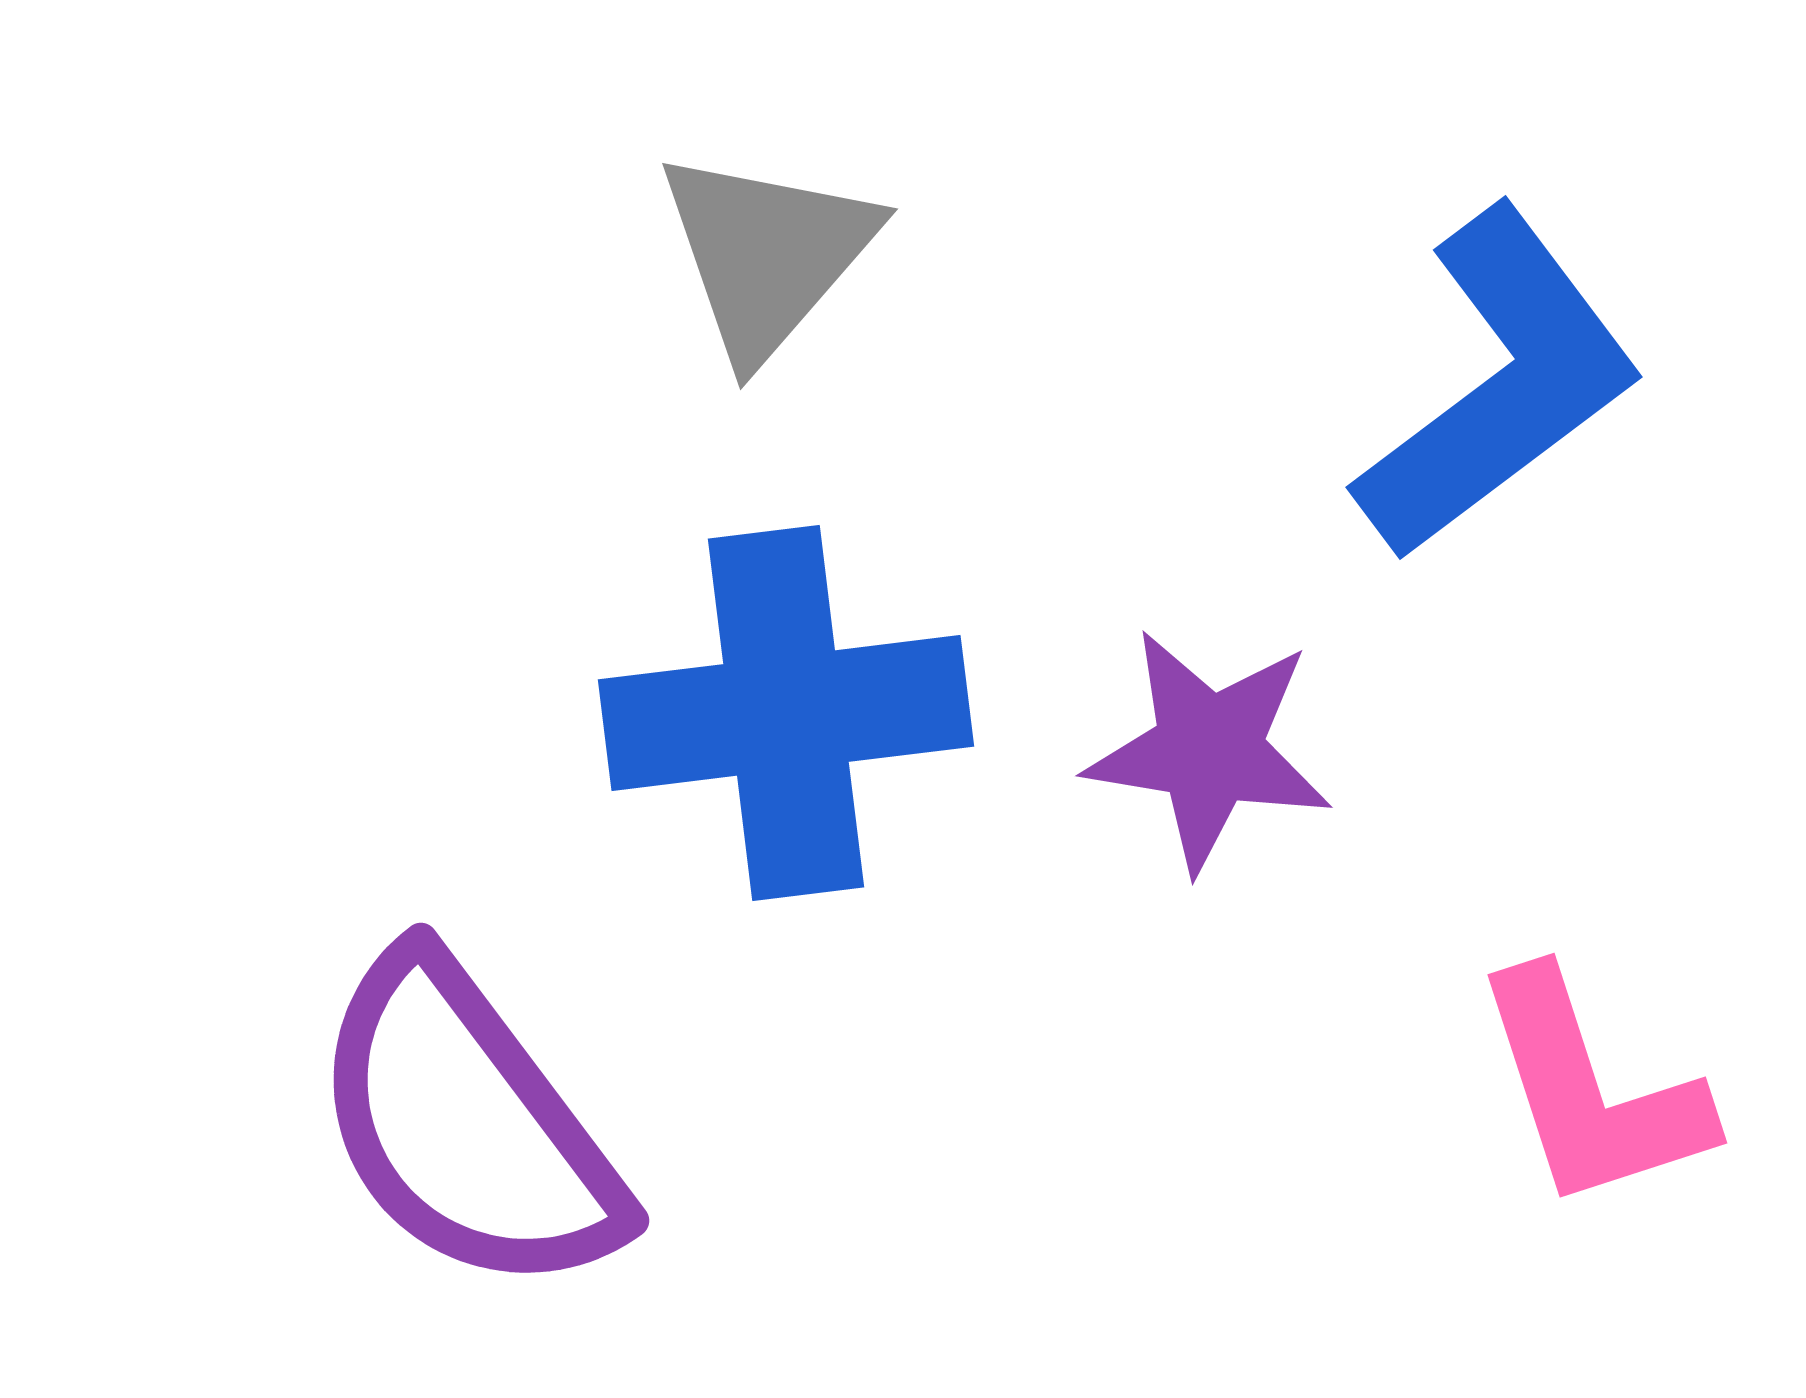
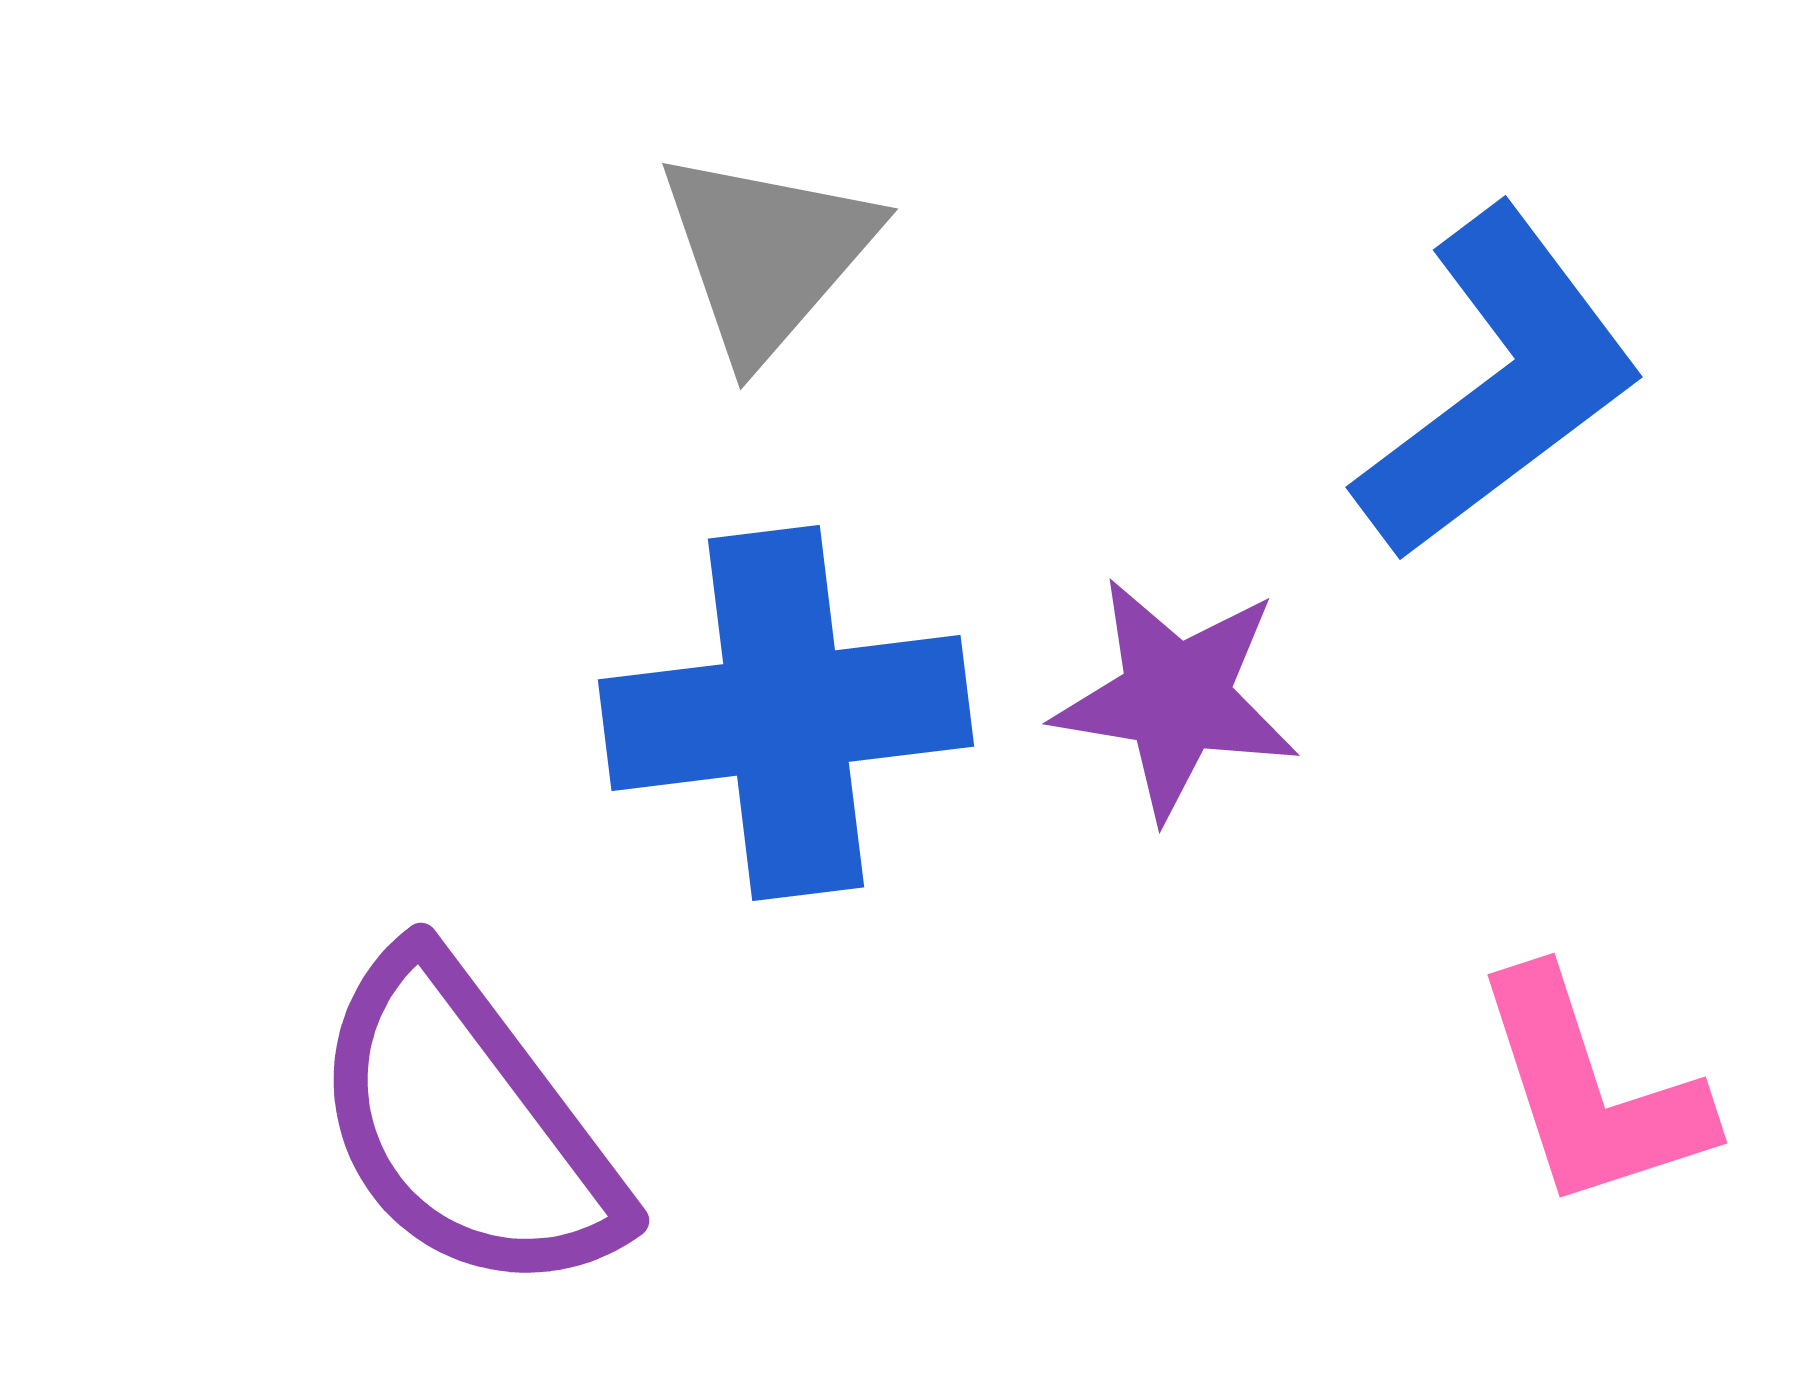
purple star: moved 33 px left, 52 px up
